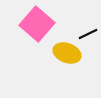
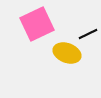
pink square: rotated 24 degrees clockwise
